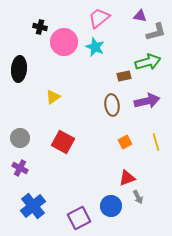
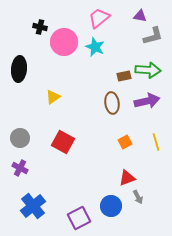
gray L-shape: moved 3 px left, 4 px down
green arrow: moved 8 px down; rotated 20 degrees clockwise
brown ellipse: moved 2 px up
